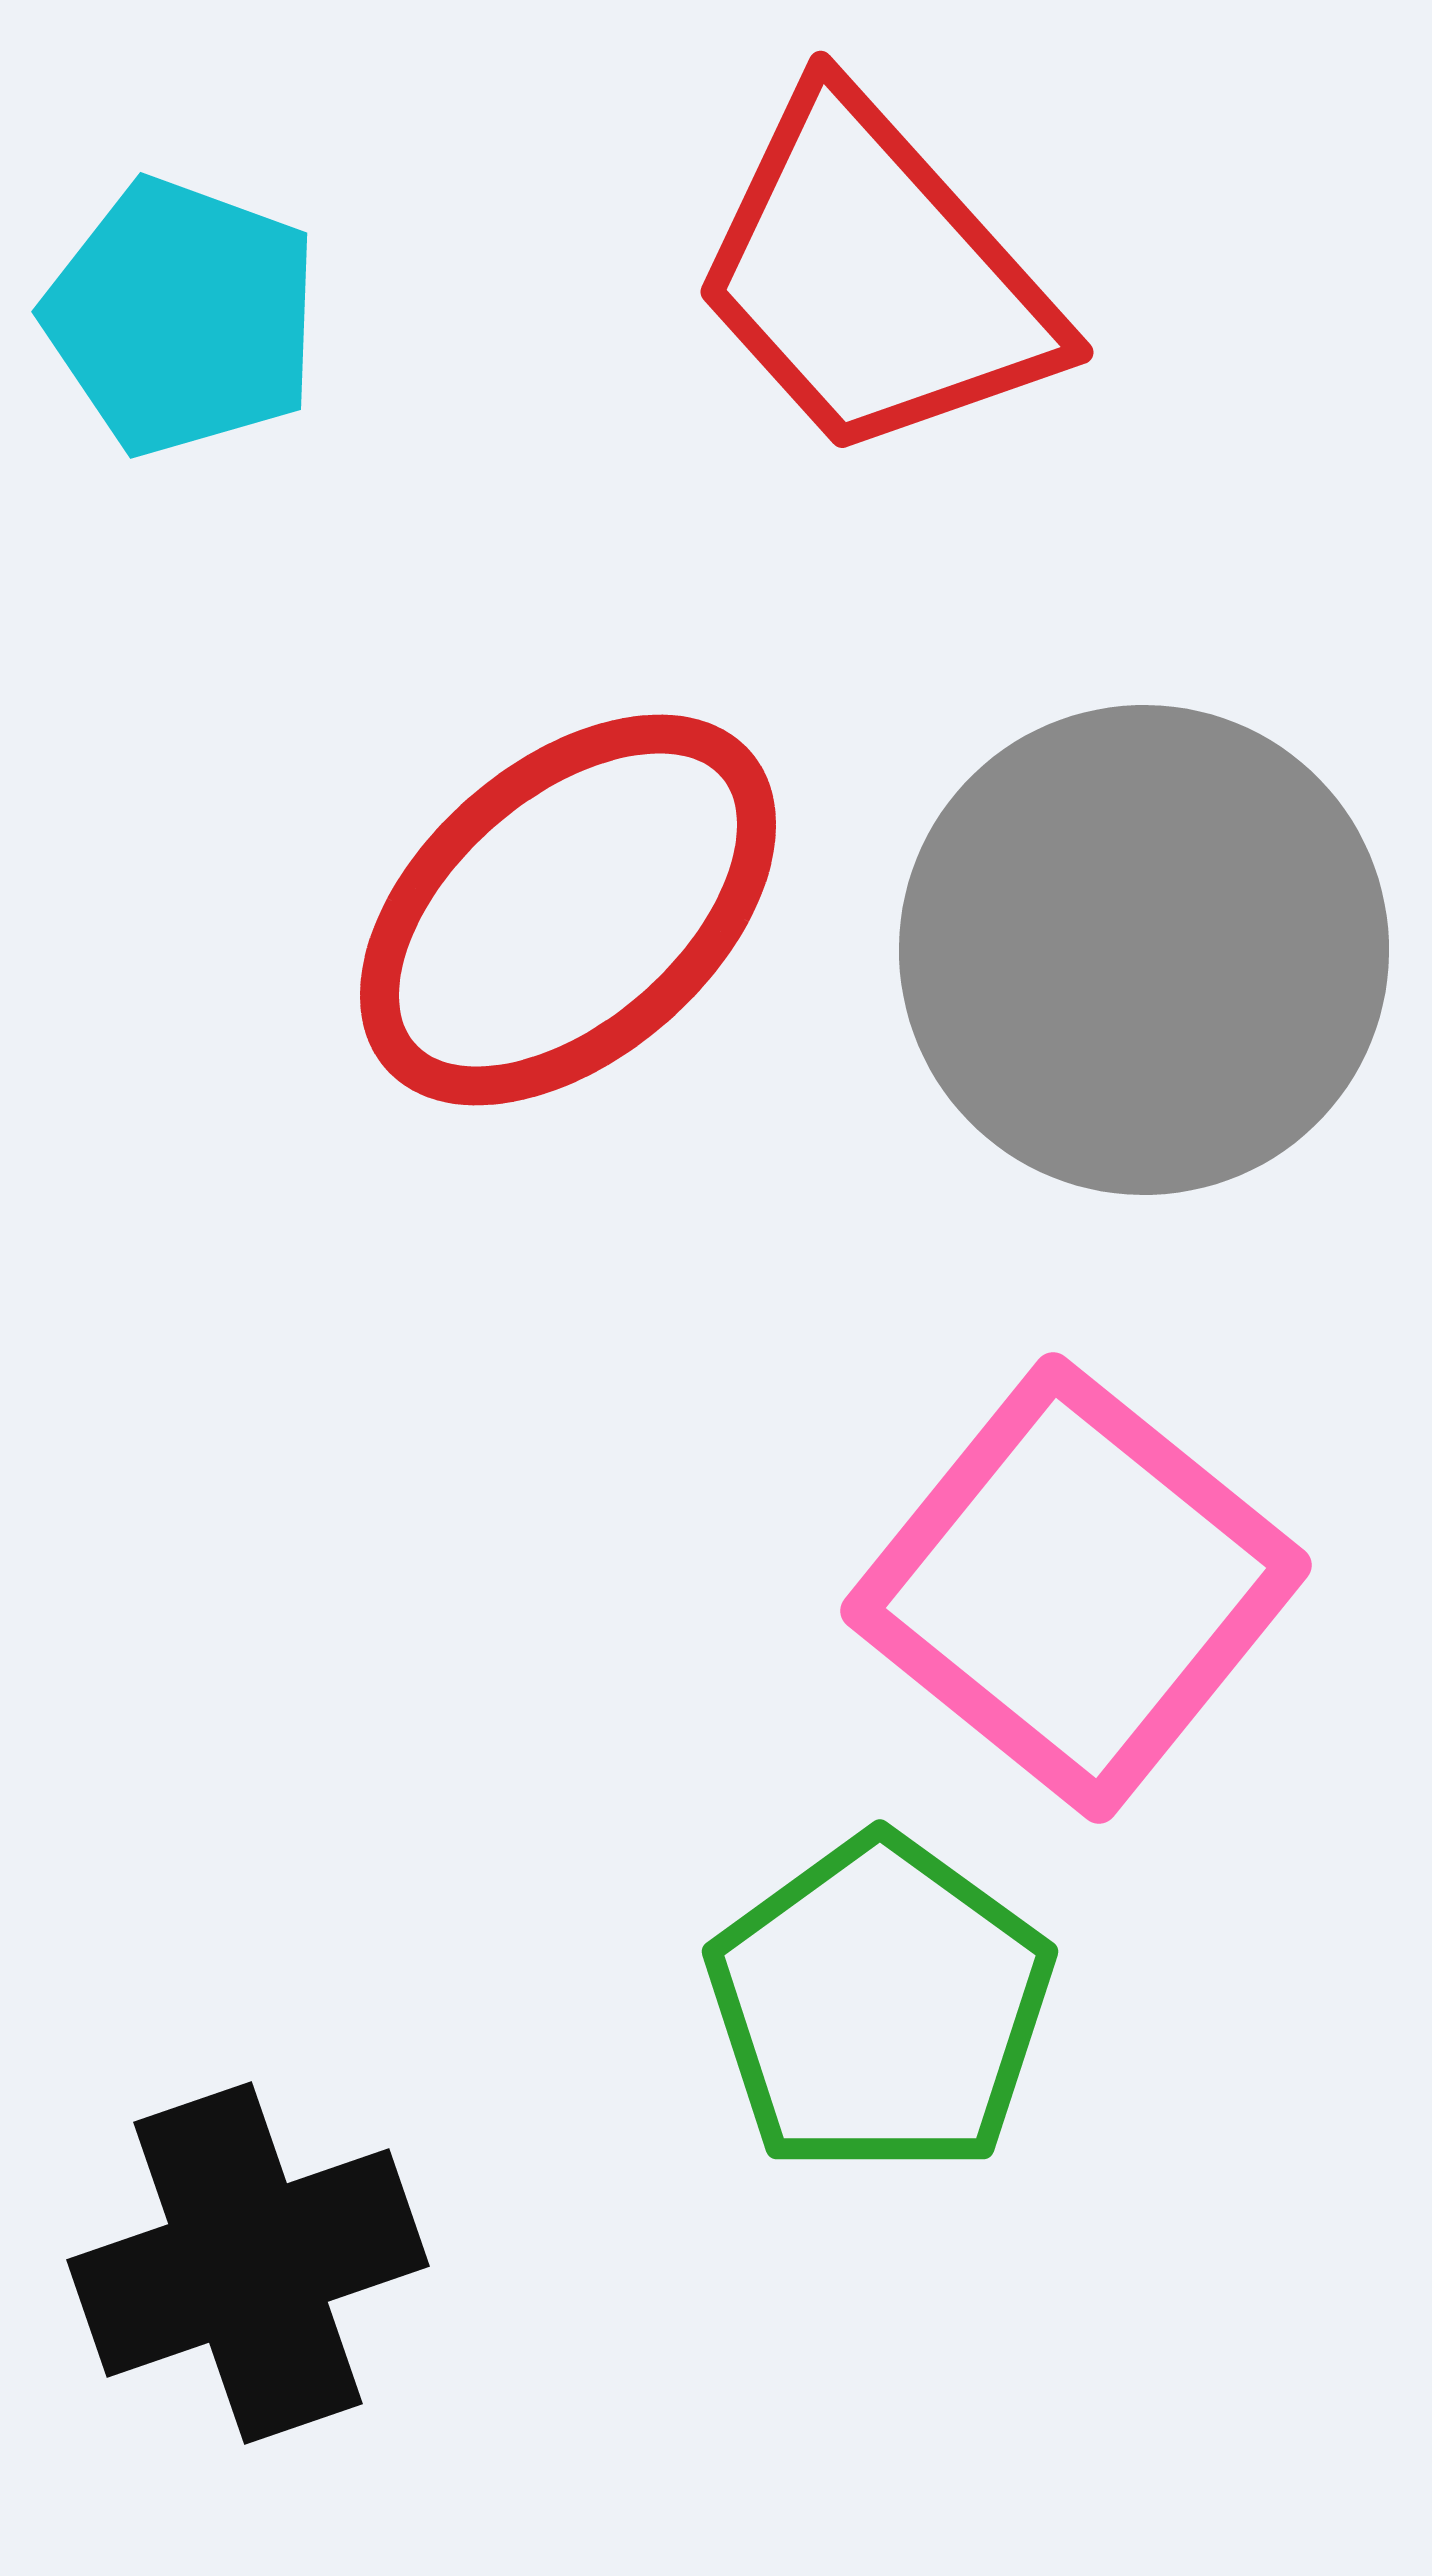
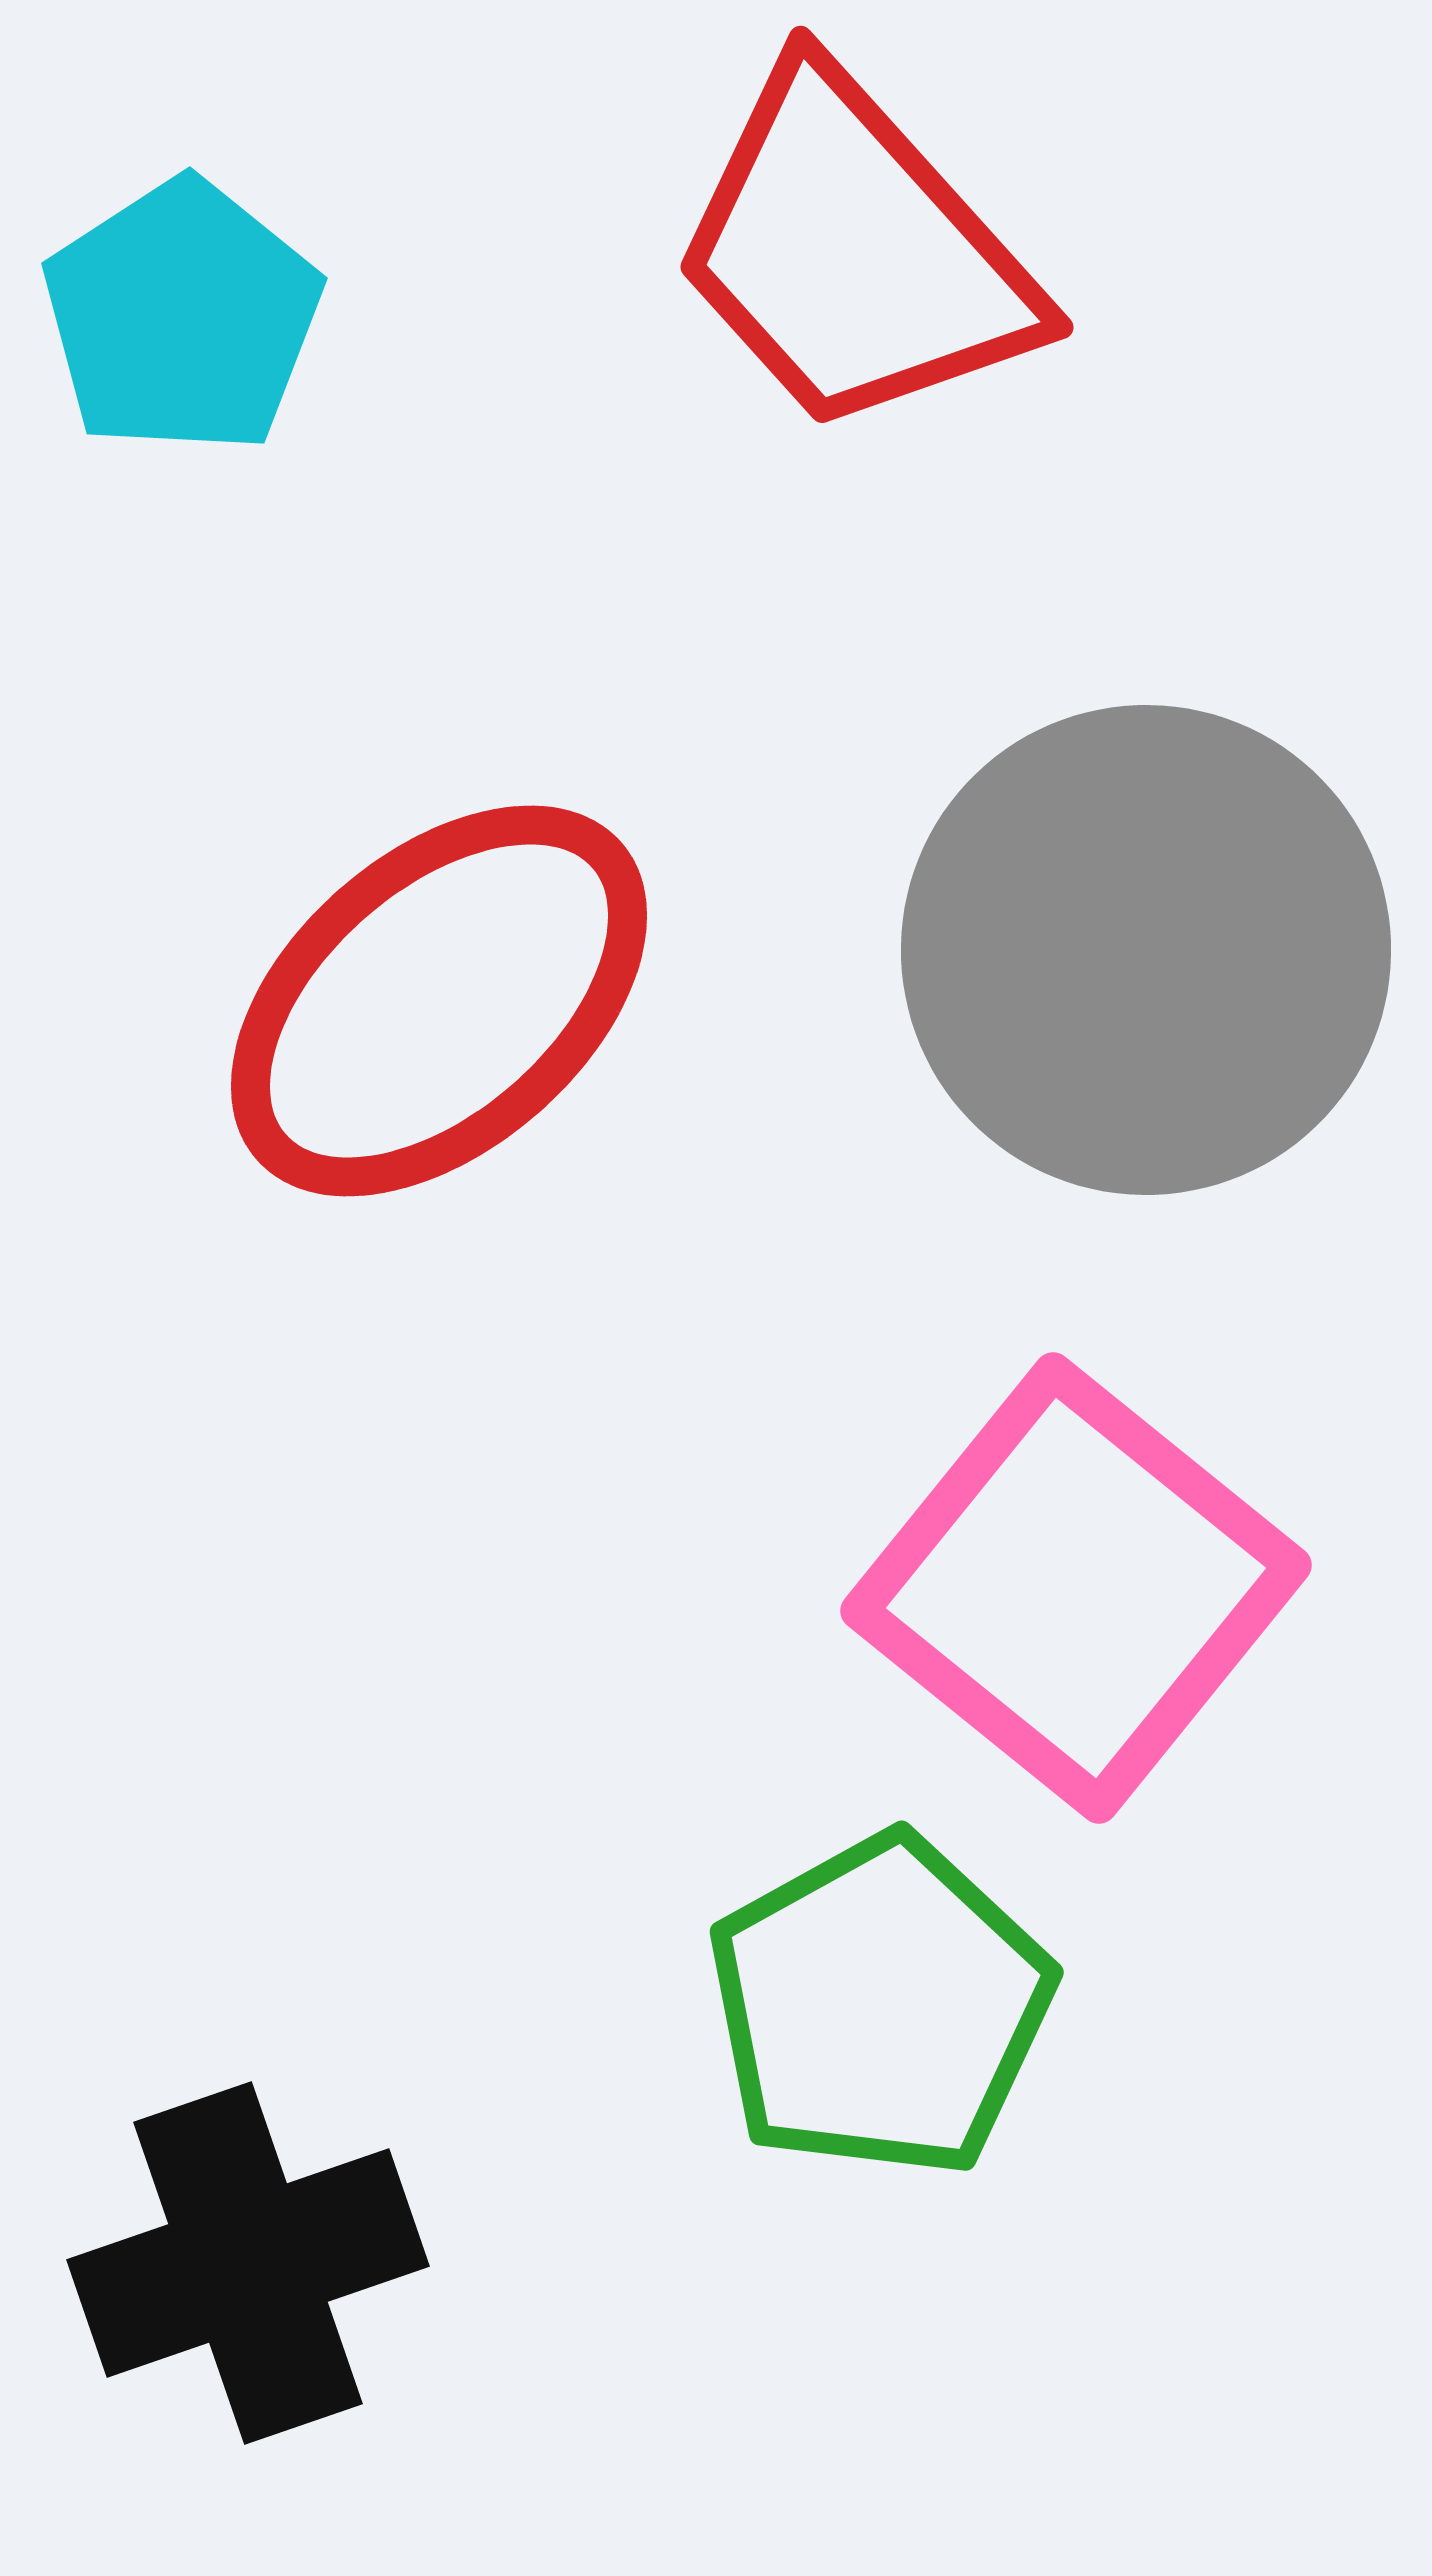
red trapezoid: moved 20 px left, 25 px up
cyan pentagon: rotated 19 degrees clockwise
red ellipse: moved 129 px left, 91 px down
gray circle: moved 2 px right
green pentagon: rotated 7 degrees clockwise
